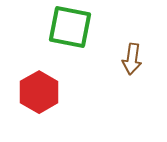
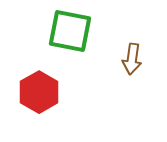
green square: moved 4 px down
